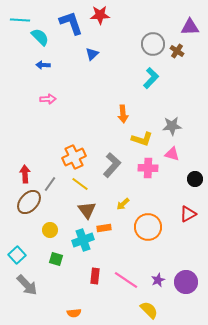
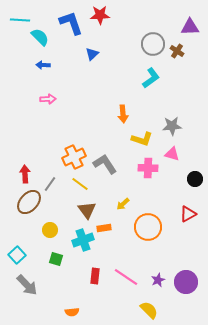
cyan L-shape: rotated 10 degrees clockwise
gray L-shape: moved 7 px left, 1 px up; rotated 75 degrees counterclockwise
pink line: moved 3 px up
orange semicircle: moved 2 px left, 1 px up
